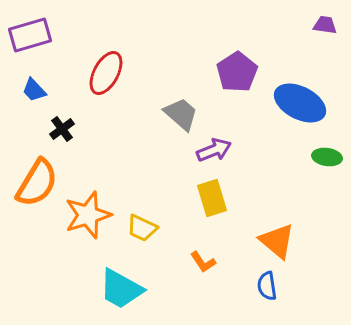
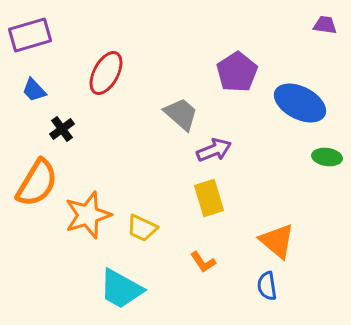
yellow rectangle: moved 3 px left
